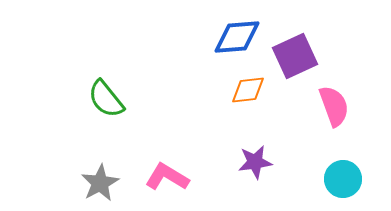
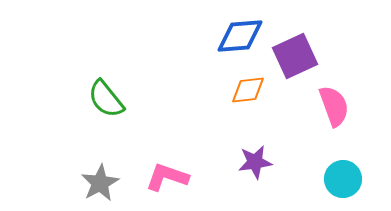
blue diamond: moved 3 px right, 1 px up
pink L-shape: rotated 12 degrees counterclockwise
